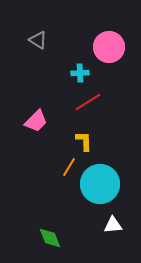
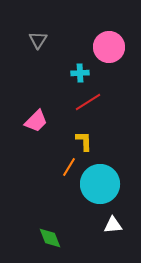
gray triangle: rotated 30 degrees clockwise
